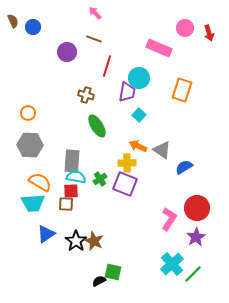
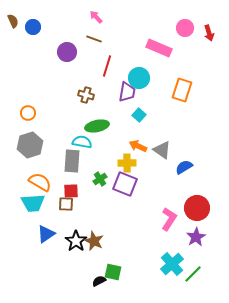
pink arrow: moved 1 px right, 4 px down
green ellipse: rotated 70 degrees counterclockwise
gray hexagon: rotated 20 degrees counterclockwise
cyan semicircle: moved 6 px right, 35 px up
